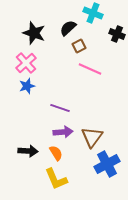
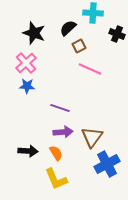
cyan cross: rotated 18 degrees counterclockwise
blue star: rotated 21 degrees clockwise
